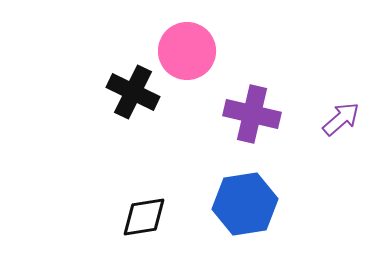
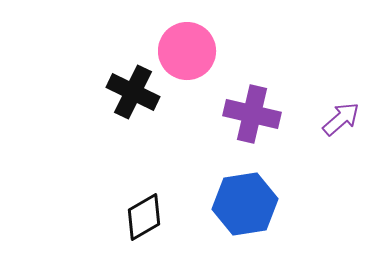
black diamond: rotated 21 degrees counterclockwise
